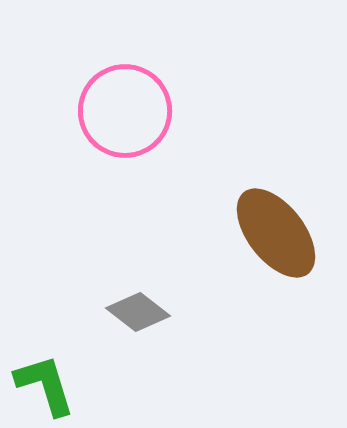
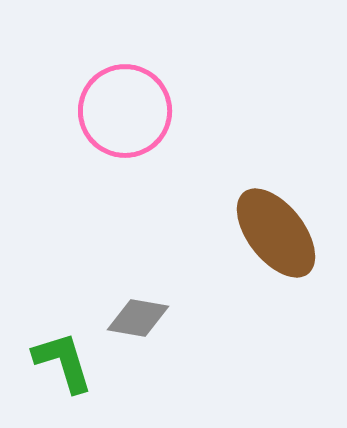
gray diamond: moved 6 px down; rotated 28 degrees counterclockwise
green L-shape: moved 18 px right, 23 px up
